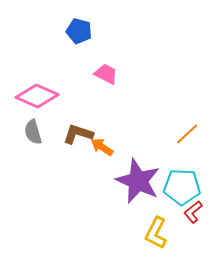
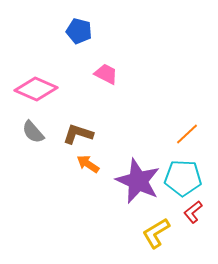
pink diamond: moved 1 px left, 7 px up
gray semicircle: rotated 25 degrees counterclockwise
orange arrow: moved 14 px left, 17 px down
cyan pentagon: moved 1 px right, 9 px up
yellow L-shape: rotated 32 degrees clockwise
